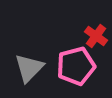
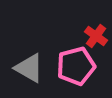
gray triangle: rotated 44 degrees counterclockwise
